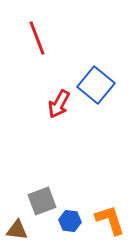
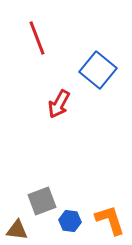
blue square: moved 2 px right, 15 px up
